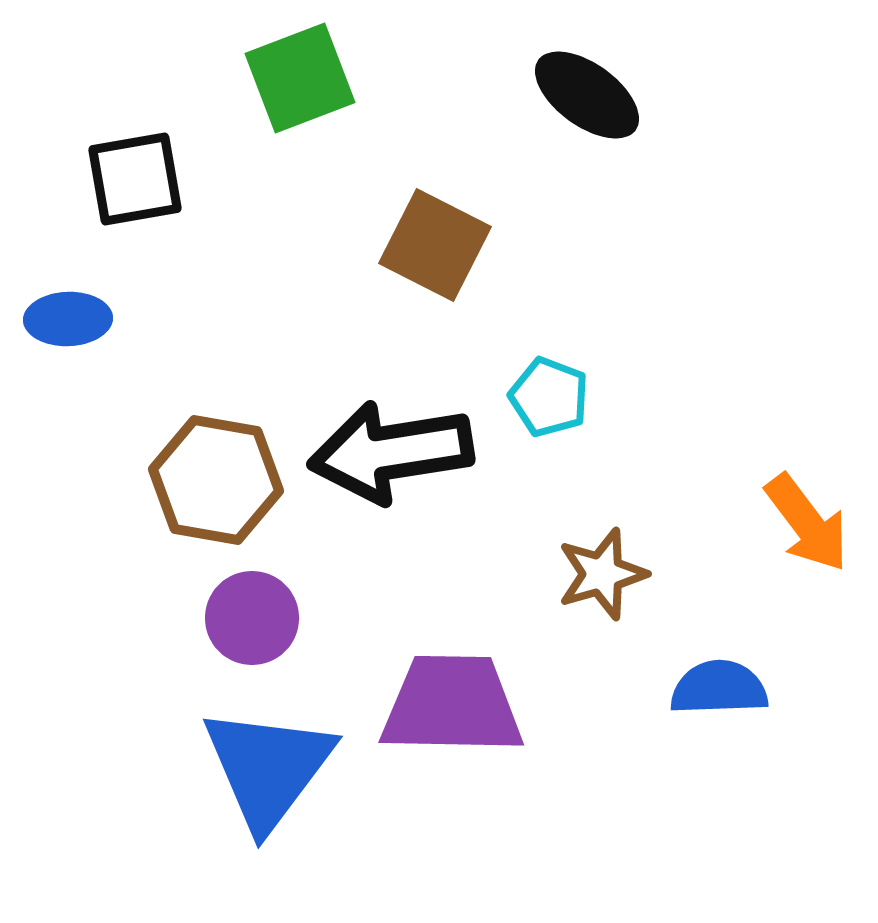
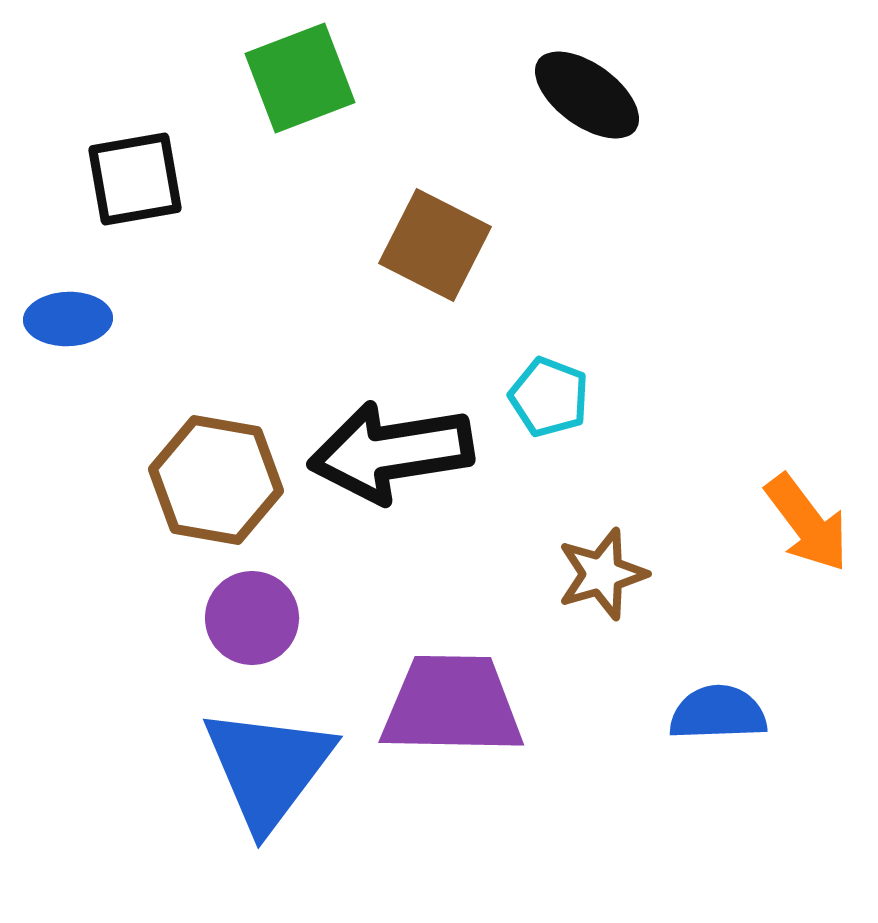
blue semicircle: moved 1 px left, 25 px down
